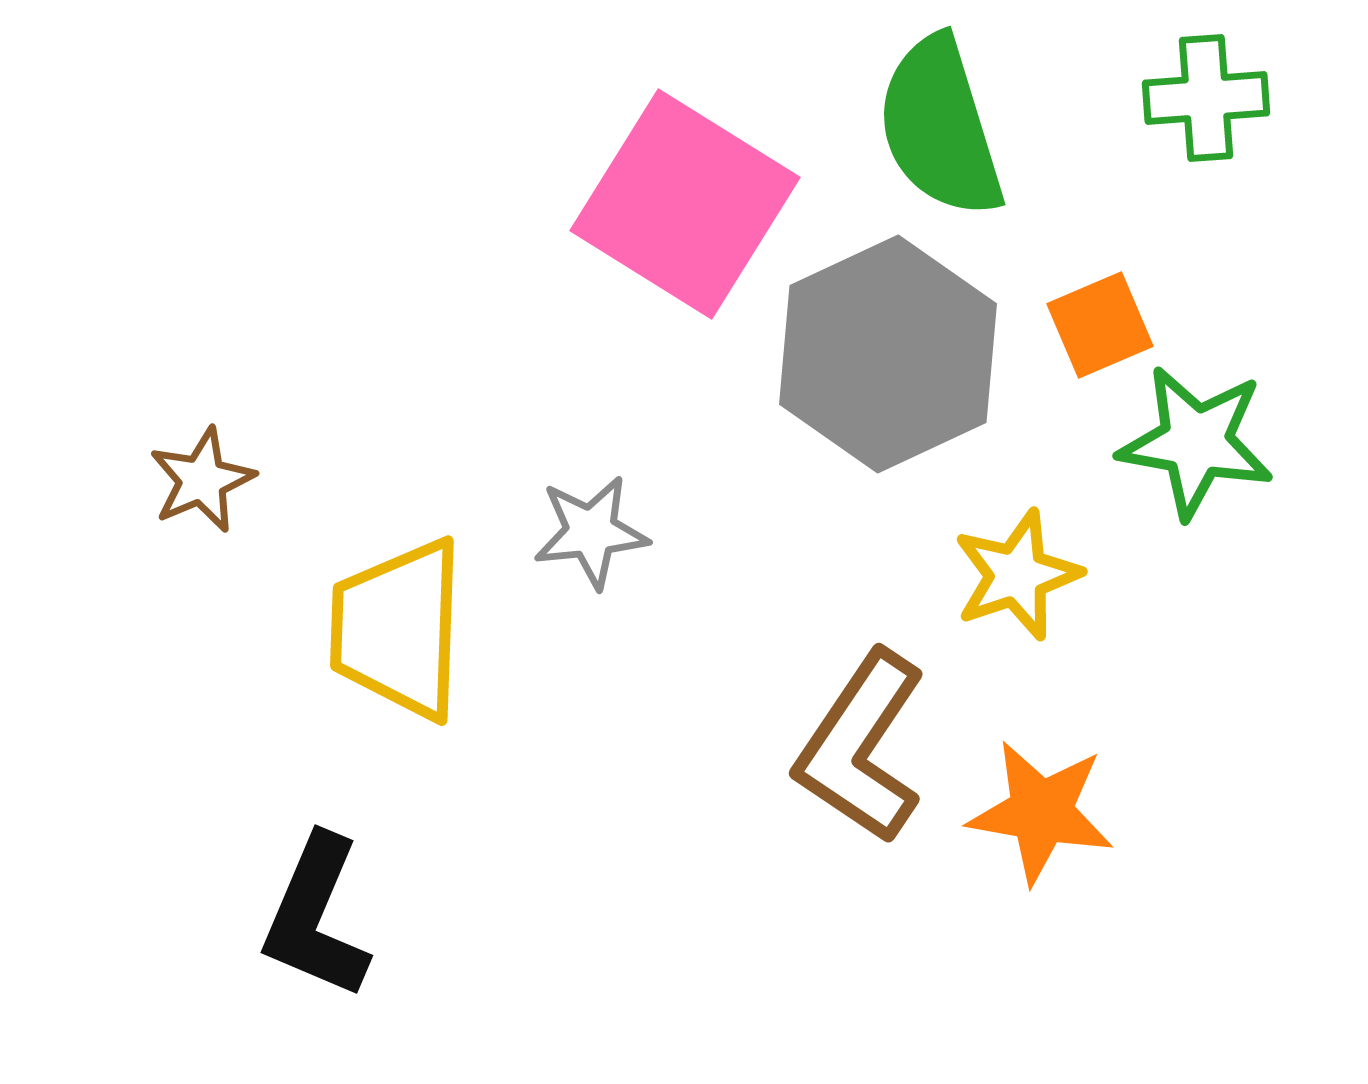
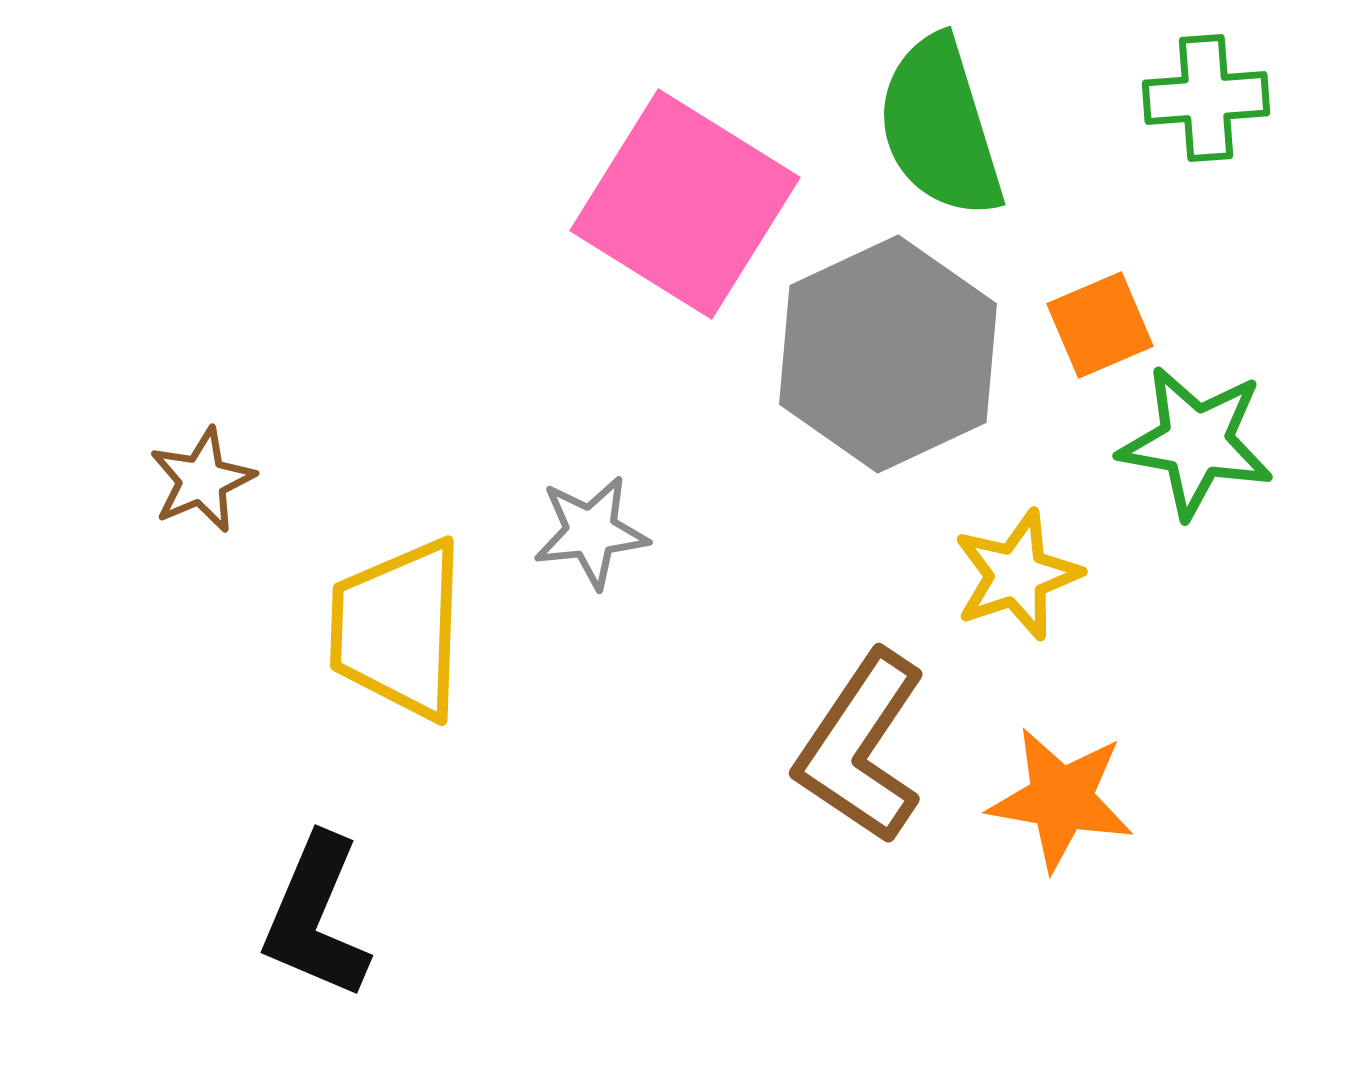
orange star: moved 20 px right, 13 px up
